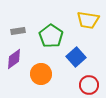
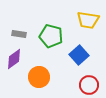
gray rectangle: moved 1 px right, 3 px down; rotated 16 degrees clockwise
green pentagon: rotated 20 degrees counterclockwise
blue square: moved 3 px right, 2 px up
orange circle: moved 2 px left, 3 px down
